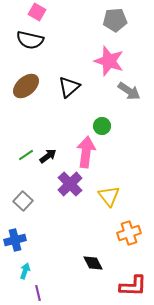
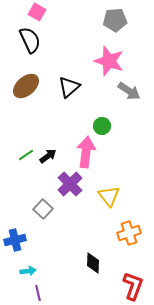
black semicircle: rotated 128 degrees counterclockwise
gray square: moved 20 px right, 8 px down
black diamond: rotated 30 degrees clockwise
cyan arrow: moved 3 px right; rotated 63 degrees clockwise
red L-shape: rotated 72 degrees counterclockwise
